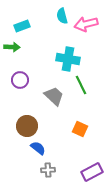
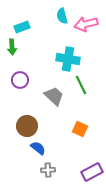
cyan rectangle: moved 1 px down
green arrow: rotated 84 degrees clockwise
